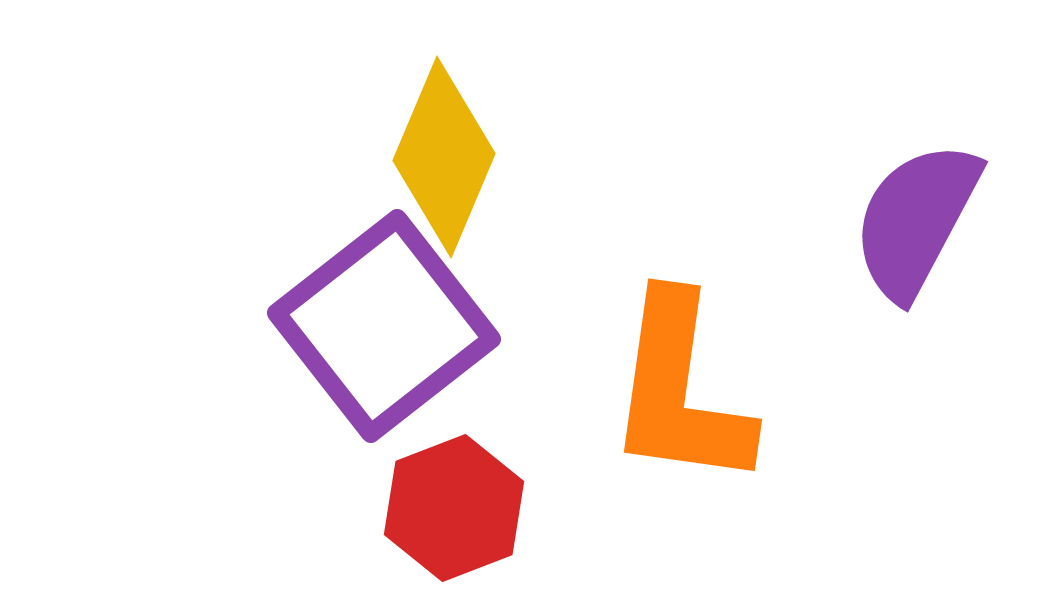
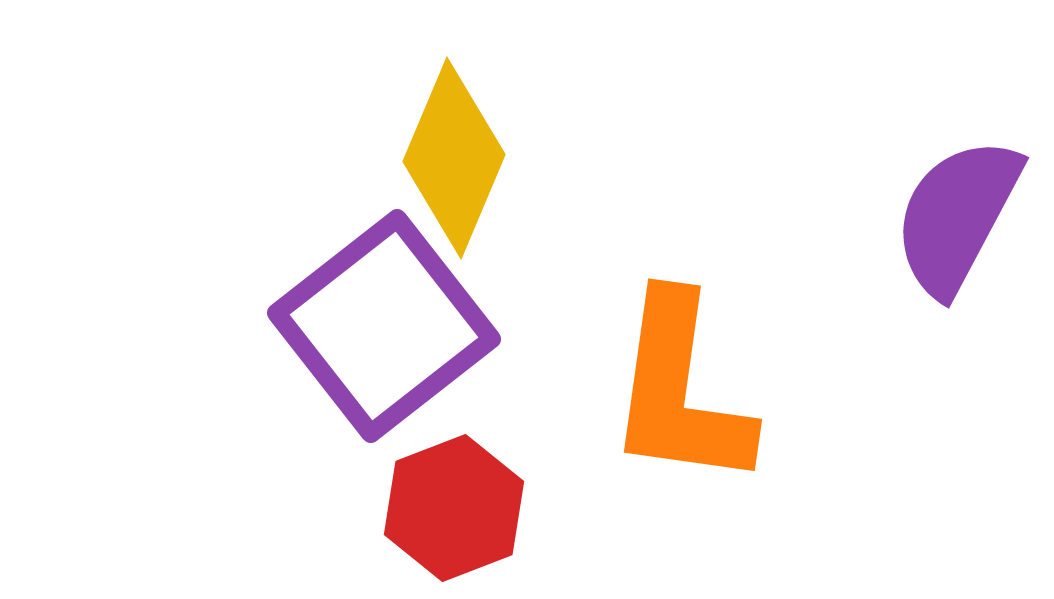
yellow diamond: moved 10 px right, 1 px down
purple semicircle: moved 41 px right, 4 px up
